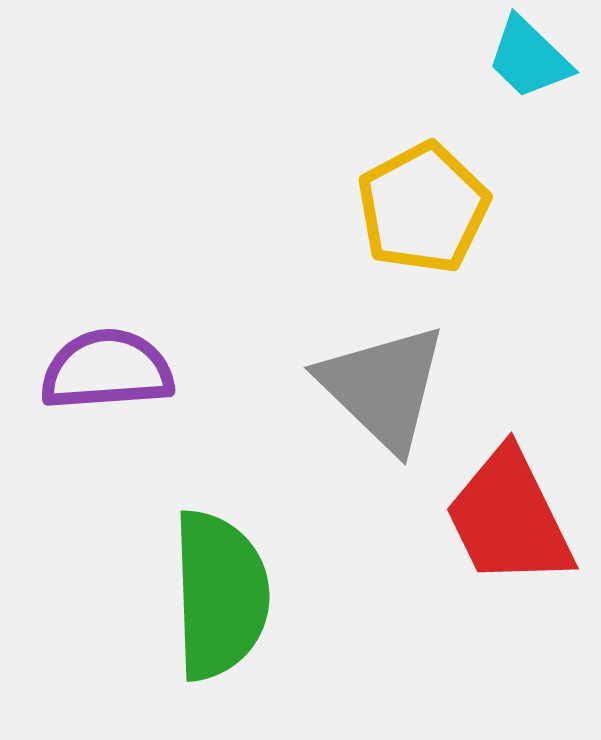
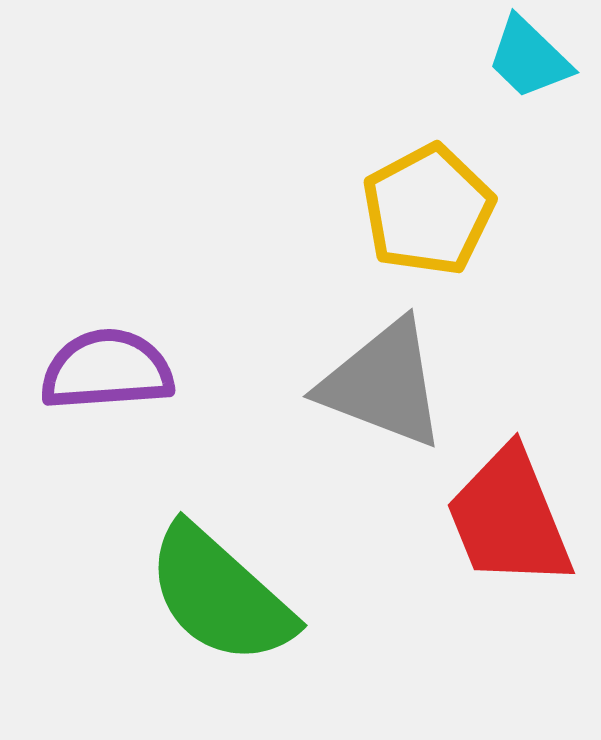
yellow pentagon: moved 5 px right, 2 px down
gray triangle: moved 3 px up; rotated 23 degrees counterclockwise
red trapezoid: rotated 4 degrees clockwise
green semicircle: rotated 134 degrees clockwise
